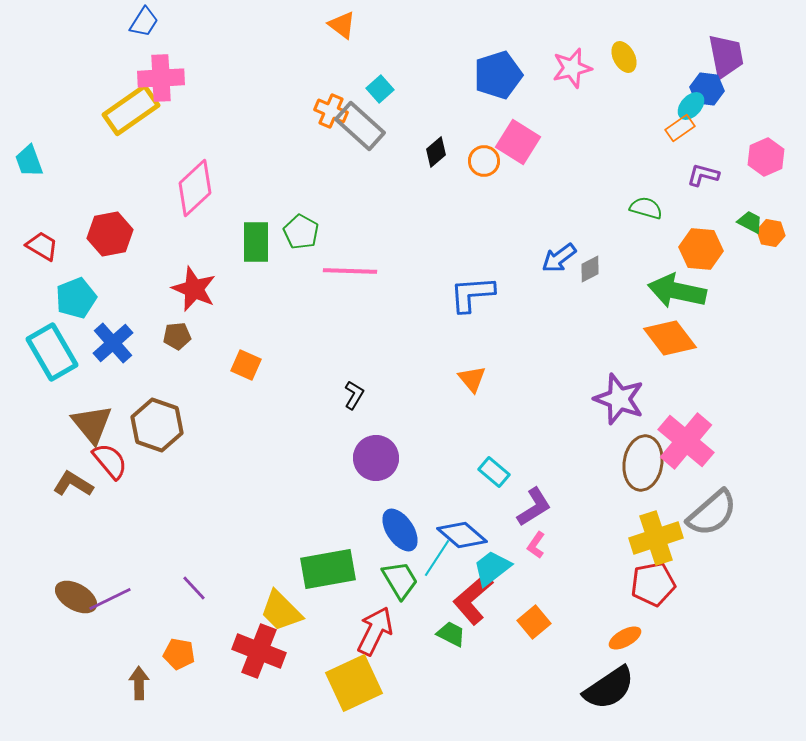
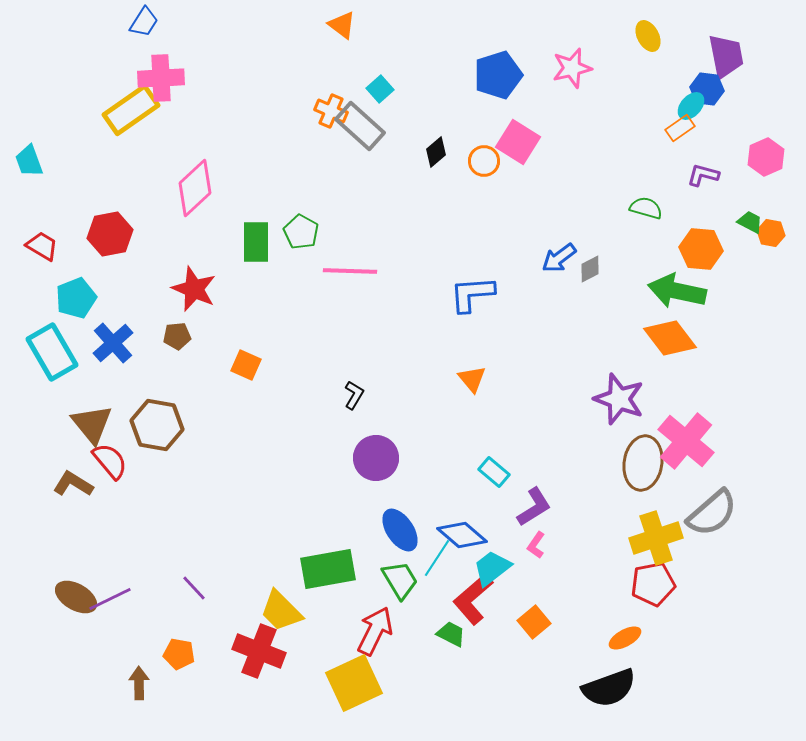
yellow ellipse at (624, 57): moved 24 px right, 21 px up
brown hexagon at (157, 425): rotated 9 degrees counterclockwise
black semicircle at (609, 688): rotated 14 degrees clockwise
